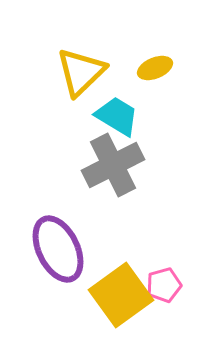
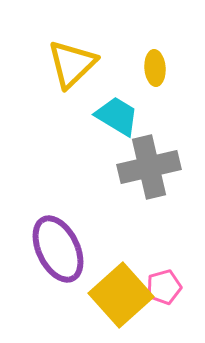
yellow ellipse: rotated 72 degrees counterclockwise
yellow triangle: moved 9 px left, 8 px up
gray cross: moved 36 px right, 2 px down; rotated 14 degrees clockwise
pink pentagon: moved 2 px down
yellow square: rotated 6 degrees counterclockwise
